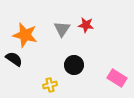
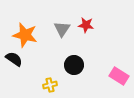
pink rectangle: moved 2 px right, 2 px up
